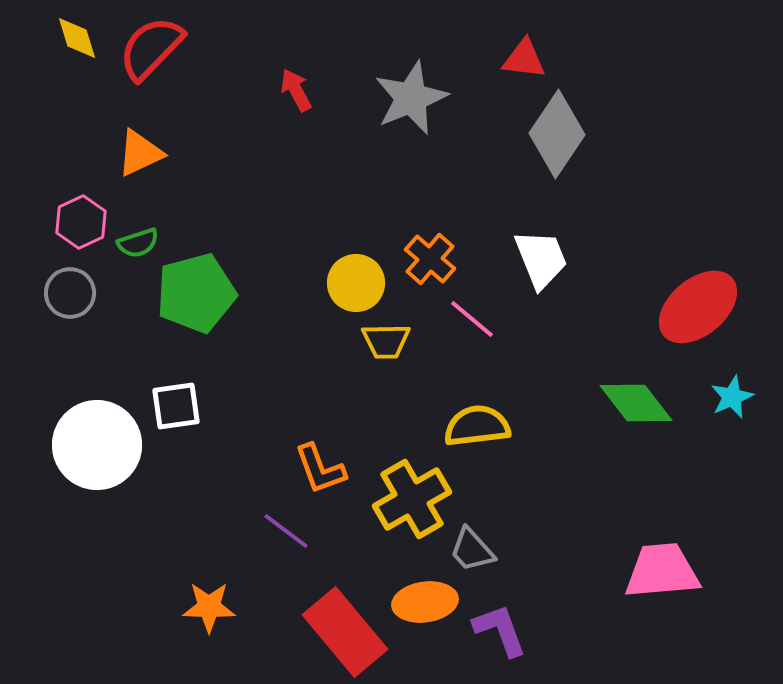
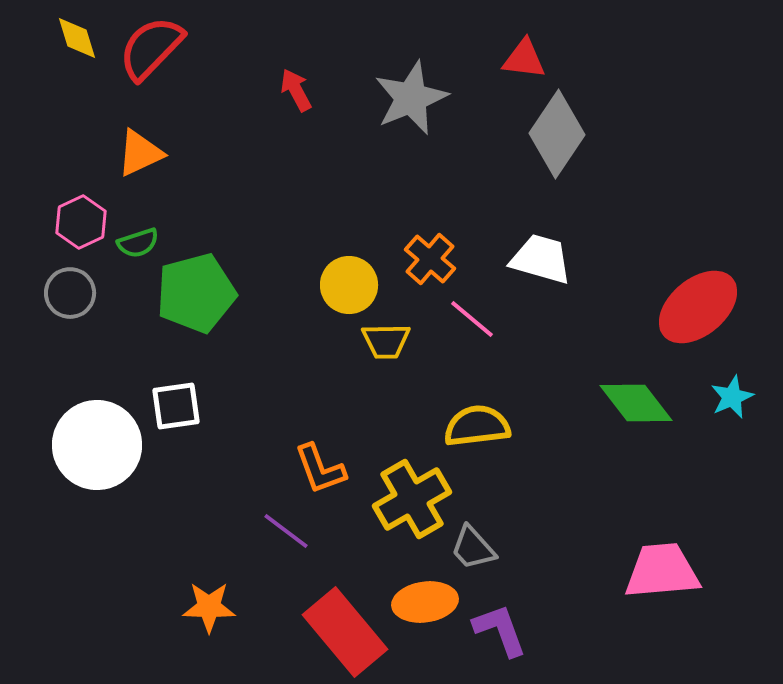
white trapezoid: rotated 52 degrees counterclockwise
yellow circle: moved 7 px left, 2 px down
gray trapezoid: moved 1 px right, 2 px up
